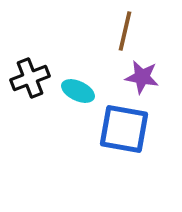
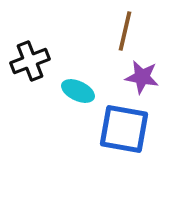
black cross: moved 17 px up
